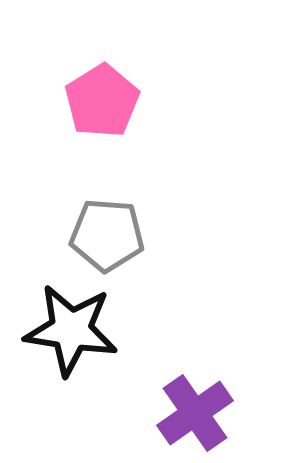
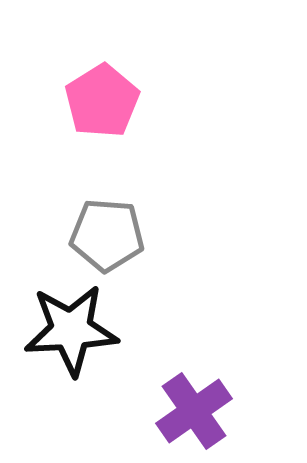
black star: rotated 12 degrees counterclockwise
purple cross: moved 1 px left, 2 px up
